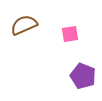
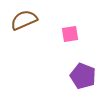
brown semicircle: moved 5 px up
